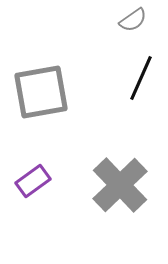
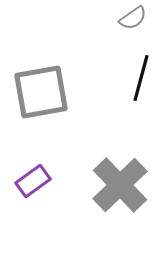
gray semicircle: moved 2 px up
black line: rotated 9 degrees counterclockwise
